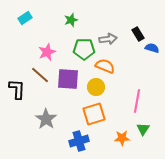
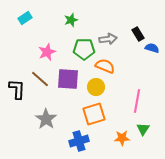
brown line: moved 4 px down
